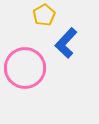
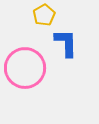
blue L-shape: rotated 136 degrees clockwise
